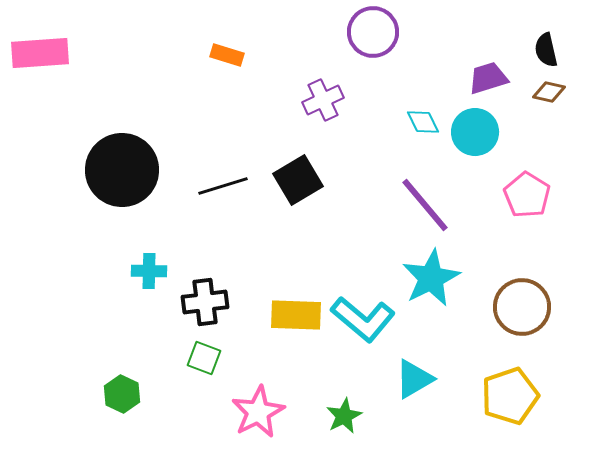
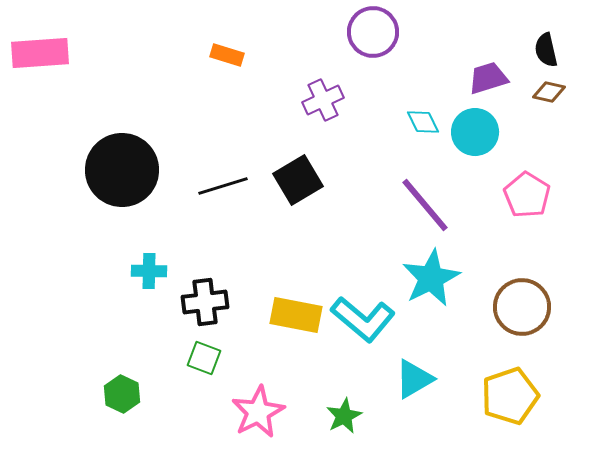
yellow rectangle: rotated 9 degrees clockwise
